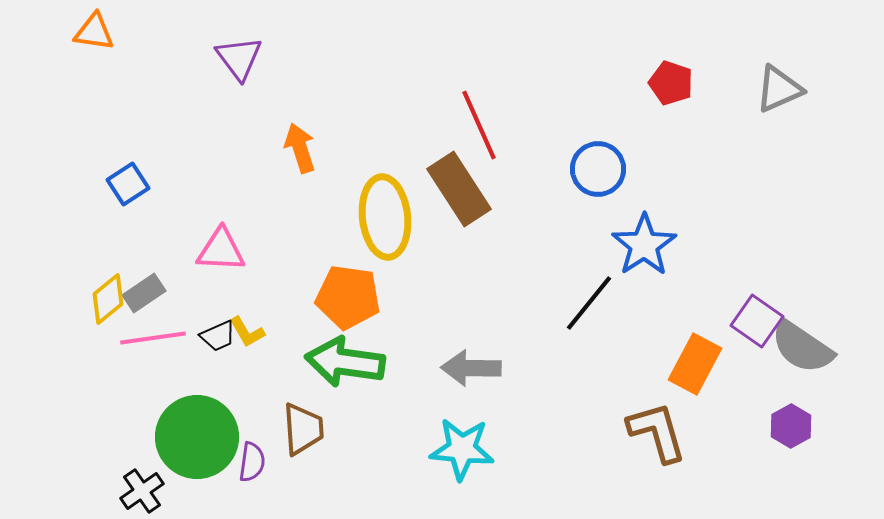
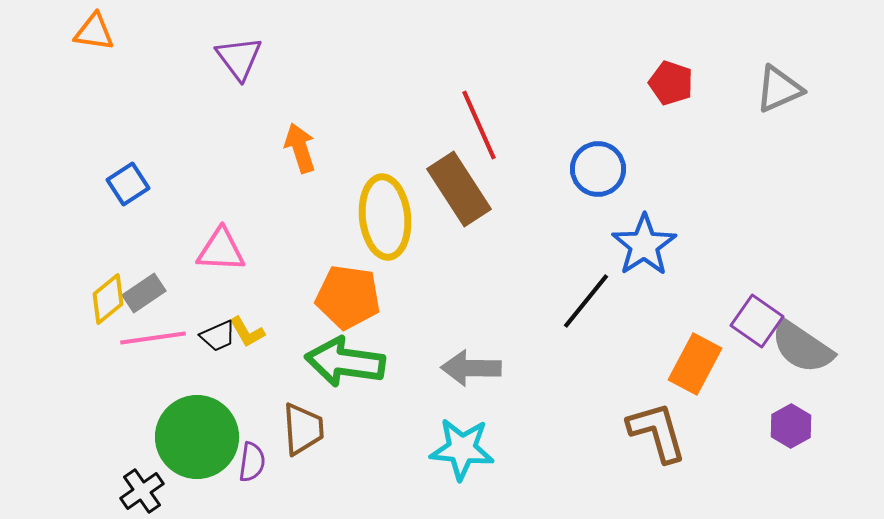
black line: moved 3 px left, 2 px up
